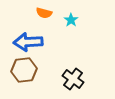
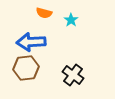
blue arrow: moved 3 px right
brown hexagon: moved 2 px right, 2 px up
black cross: moved 4 px up
